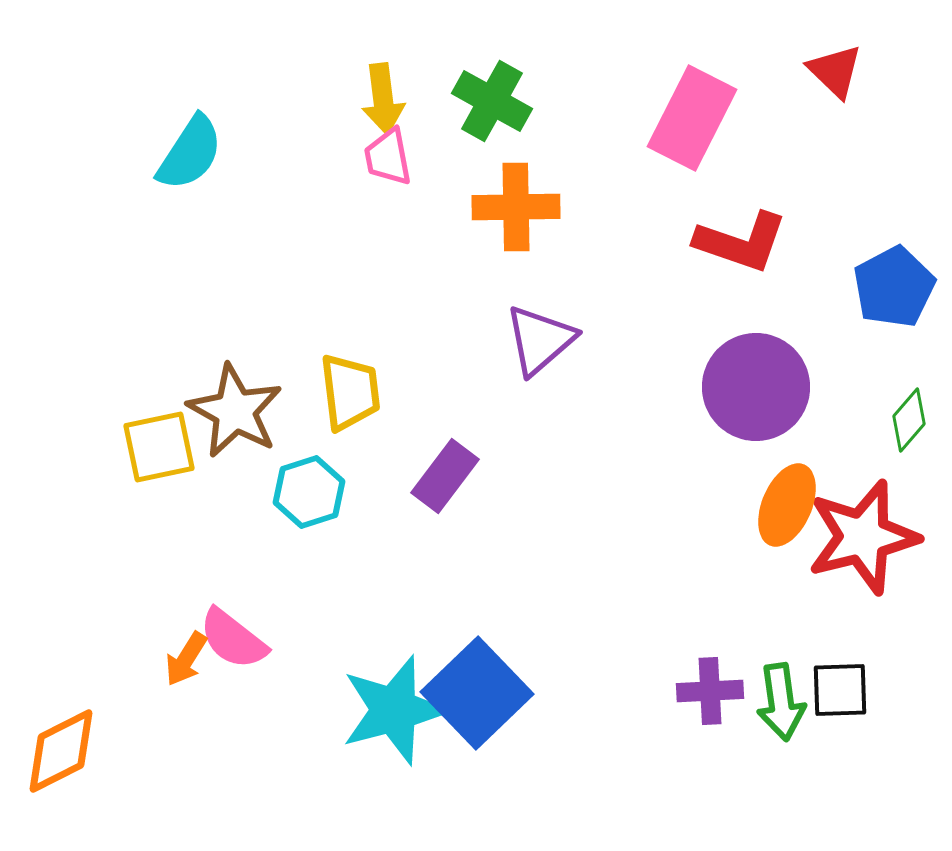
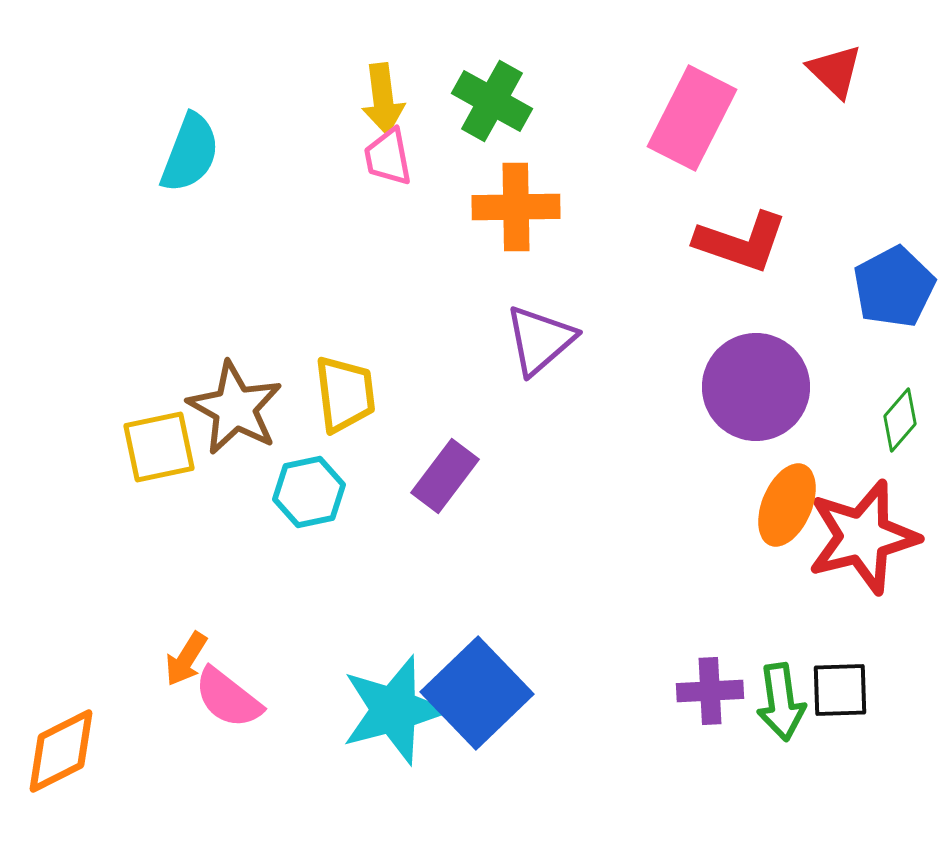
cyan semicircle: rotated 12 degrees counterclockwise
yellow trapezoid: moved 5 px left, 2 px down
brown star: moved 3 px up
green diamond: moved 9 px left
cyan hexagon: rotated 6 degrees clockwise
pink semicircle: moved 5 px left, 59 px down
